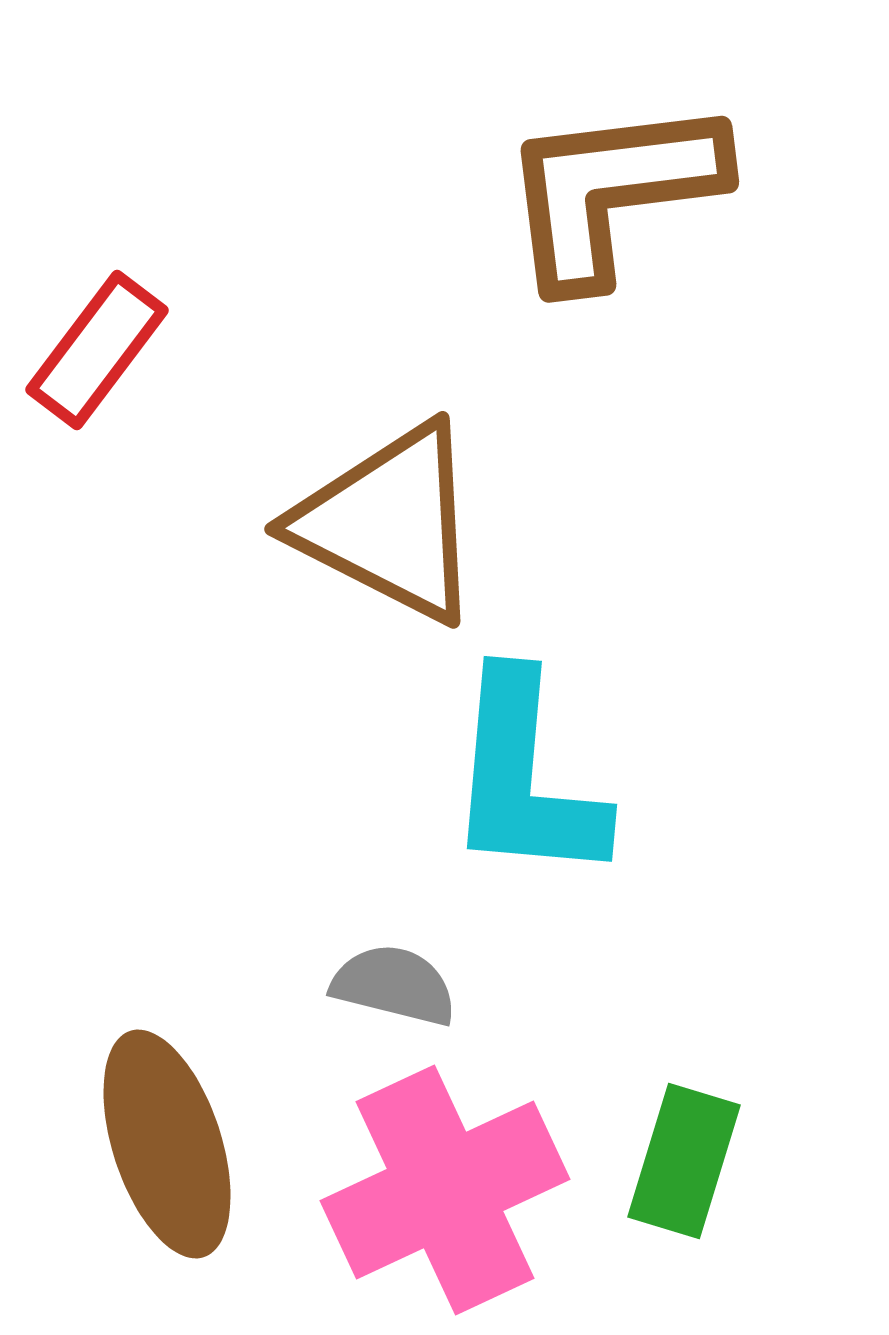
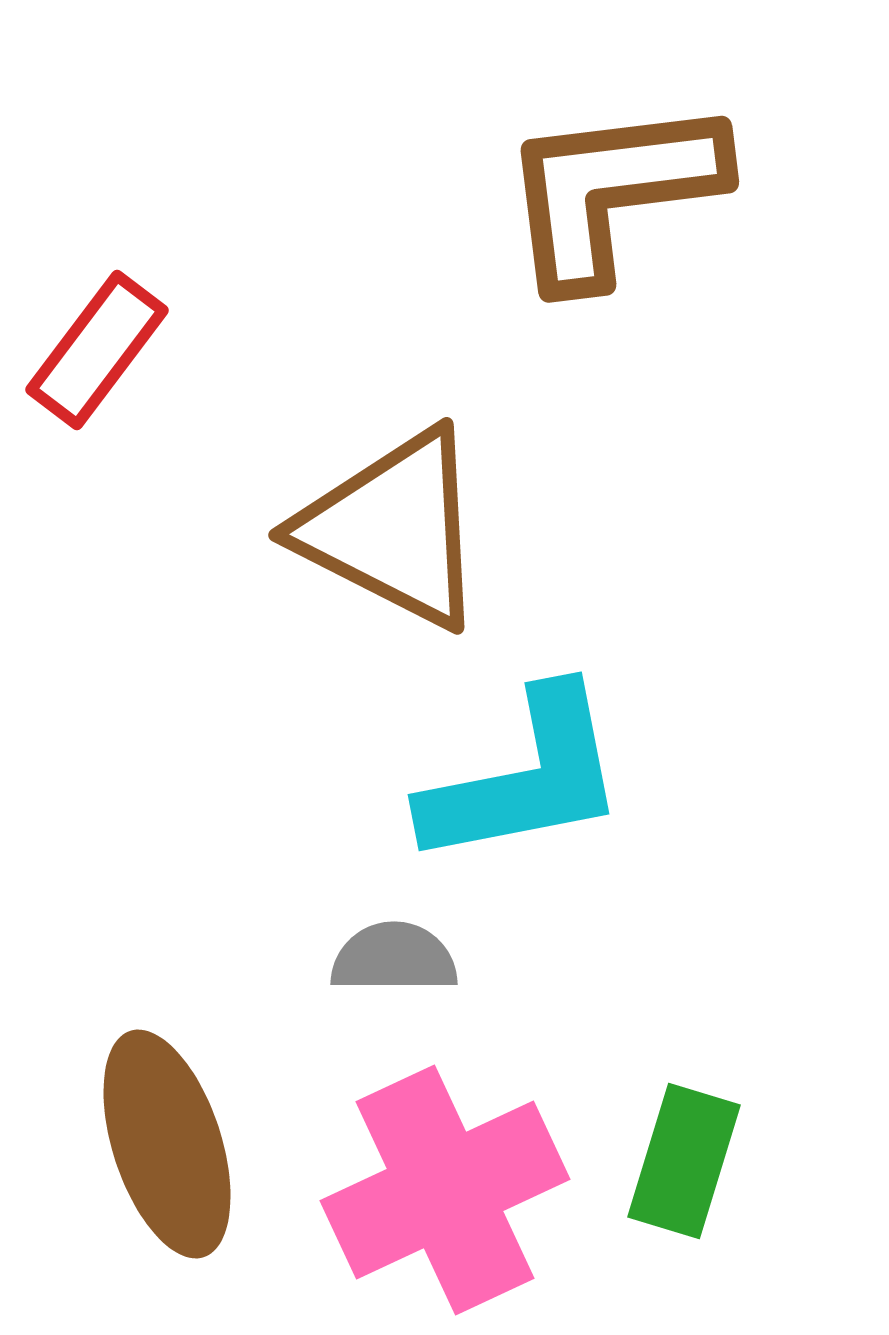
brown triangle: moved 4 px right, 6 px down
cyan L-shape: rotated 106 degrees counterclockwise
gray semicircle: moved 27 px up; rotated 14 degrees counterclockwise
